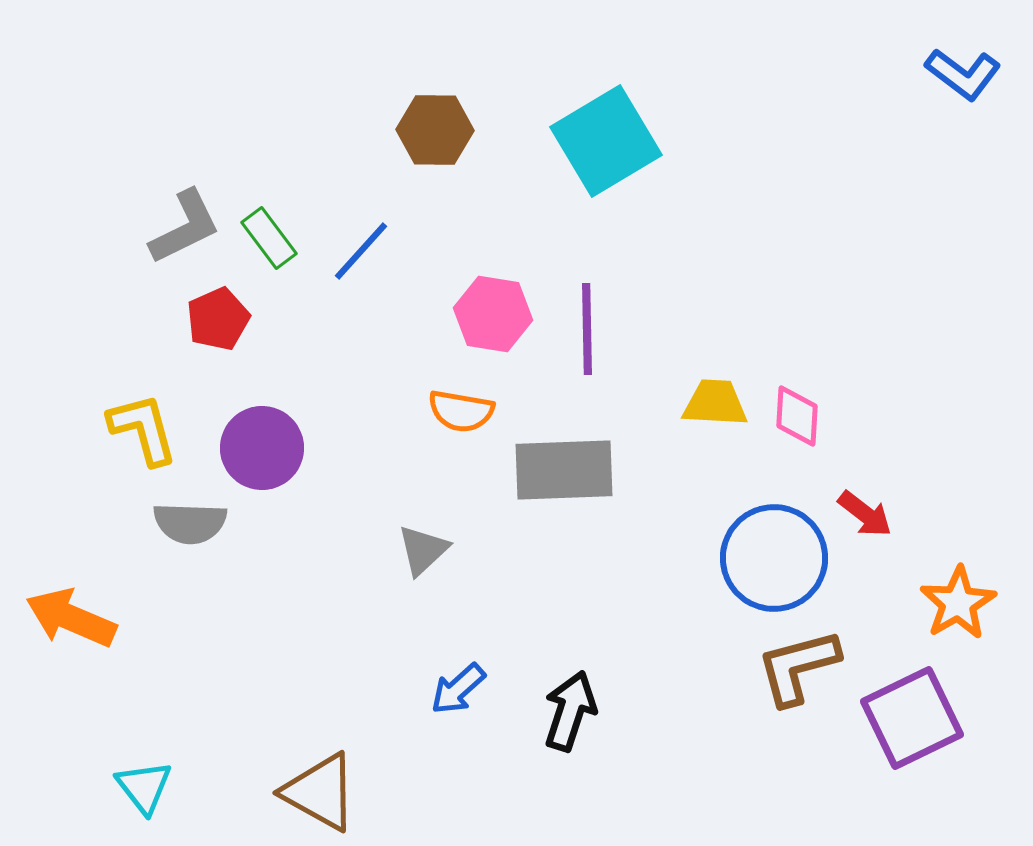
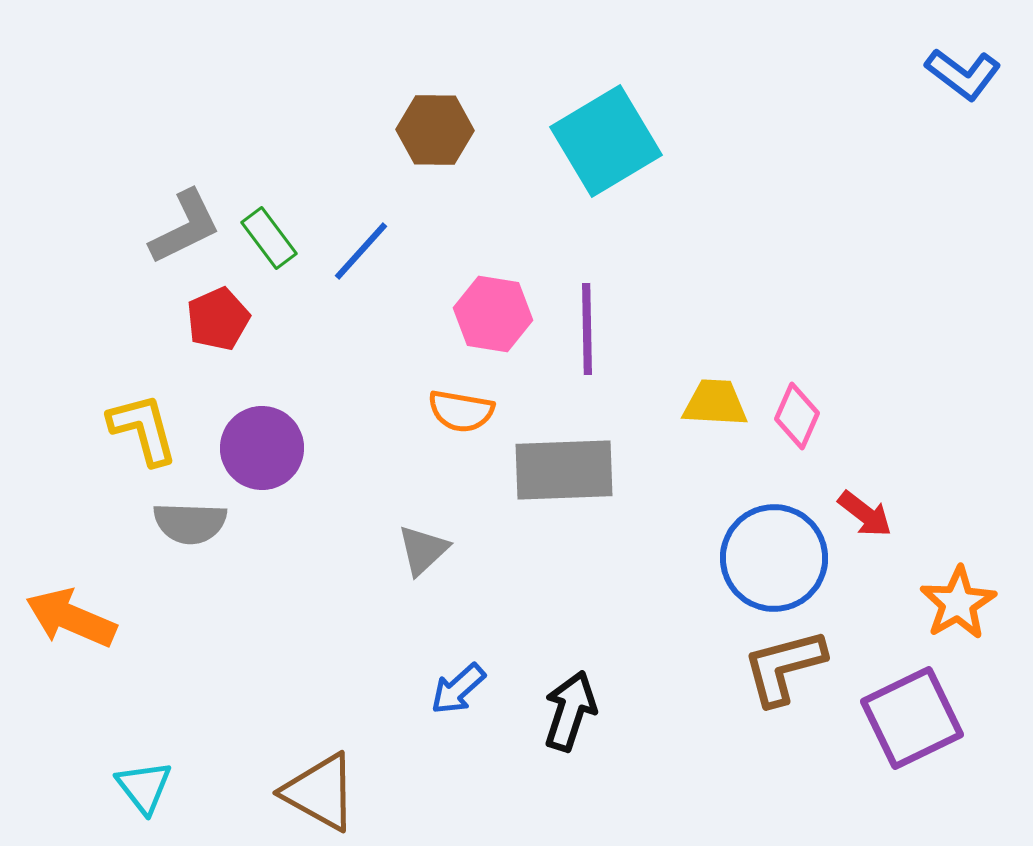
pink diamond: rotated 20 degrees clockwise
brown L-shape: moved 14 px left
